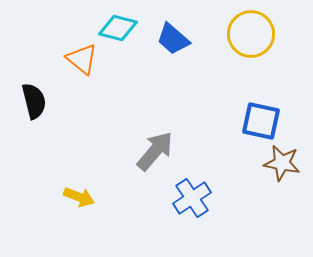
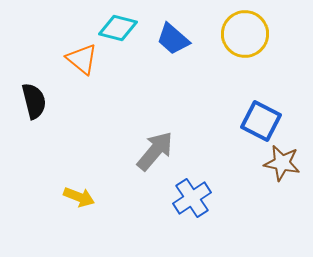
yellow circle: moved 6 px left
blue square: rotated 15 degrees clockwise
